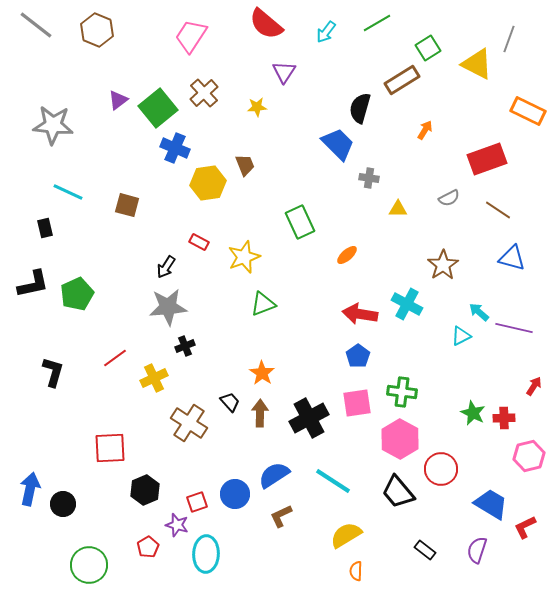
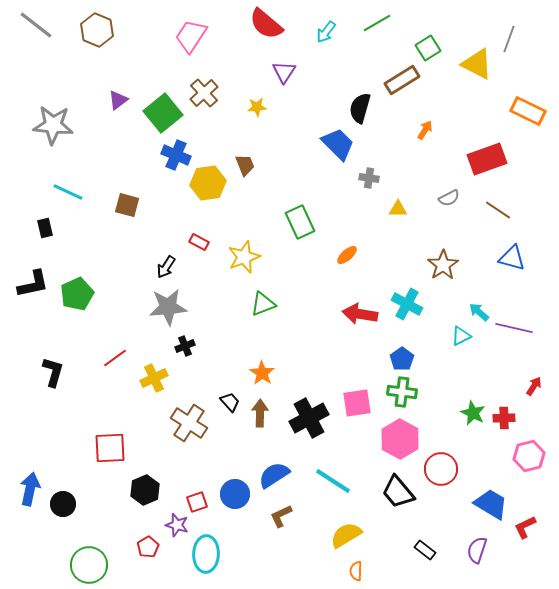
green square at (158, 108): moved 5 px right, 5 px down
blue cross at (175, 148): moved 1 px right, 7 px down
blue pentagon at (358, 356): moved 44 px right, 3 px down
